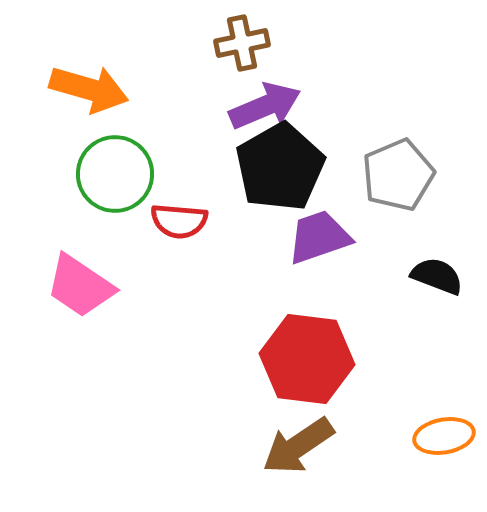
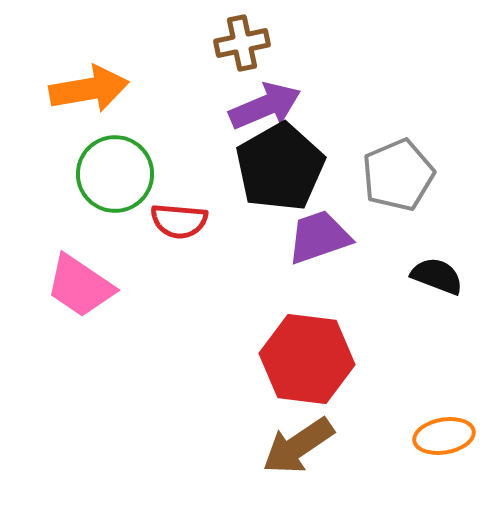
orange arrow: rotated 26 degrees counterclockwise
